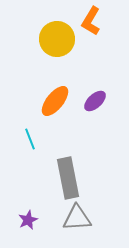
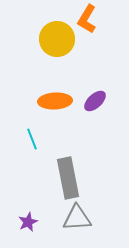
orange L-shape: moved 4 px left, 2 px up
orange ellipse: rotated 48 degrees clockwise
cyan line: moved 2 px right
purple star: moved 2 px down
